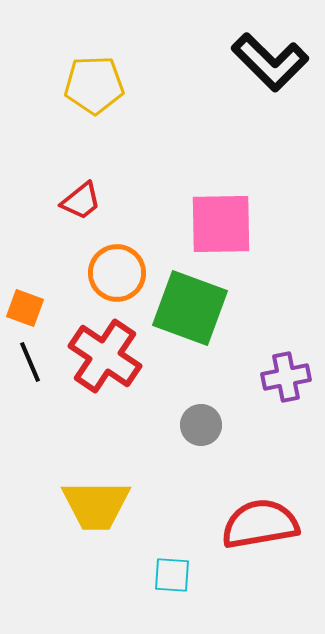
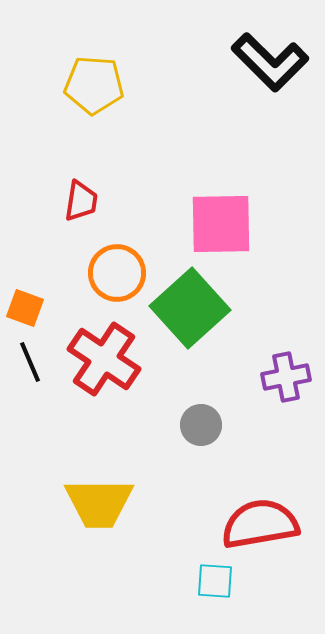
yellow pentagon: rotated 6 degrees clockwise
red trapezoid: rotated 42 degrees counterclockwise
green square: rotated 28 degrees clockwise
red cross: moved 1 px left, 3 px down
yellow trapezoid: moved 3 px right, 2 px up
cyan square: moved 43 px right, 6 px down
